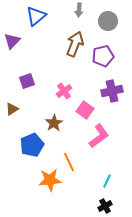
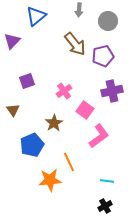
brown arrow: rotated 120 degrees clockwise
brown triangle: moved 1 px right, 1 px down; rotated 32 degrees counterclockwise
cyan line: rotated 72 degrees clockwise
